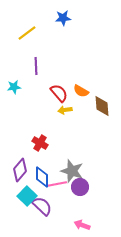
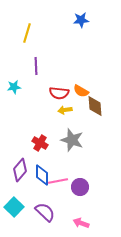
blue star: moved 18 px right, 2 px down
yellow line: rotated 36 degrees counterclockwise
red semicircle: rotated 138 degrees clockwise
brown diamond: moved 7 px left
gray star: moved 31 px up
blue diamond: moved 2 px up
pink line: moved 1 px right, 3 px up
cyan square: moved 13 px left, 11 px down
purple semicircle: moved 3 px right, 6 px down
pink arrow: moved 1 px left, 2 px up
